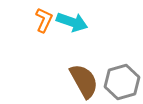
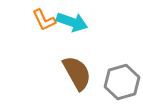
orange L-shape: rotated 130 degrees clockwise
brown semicircle: moved 7 px left, 8 px up
